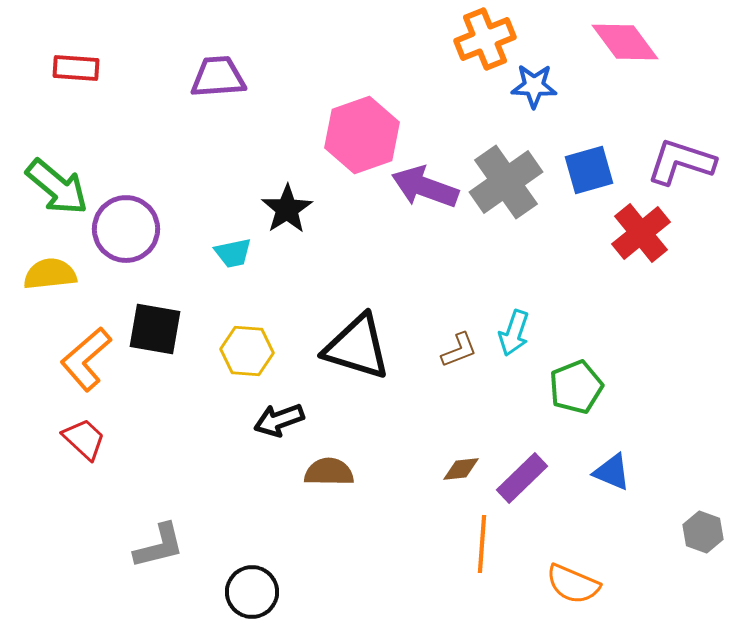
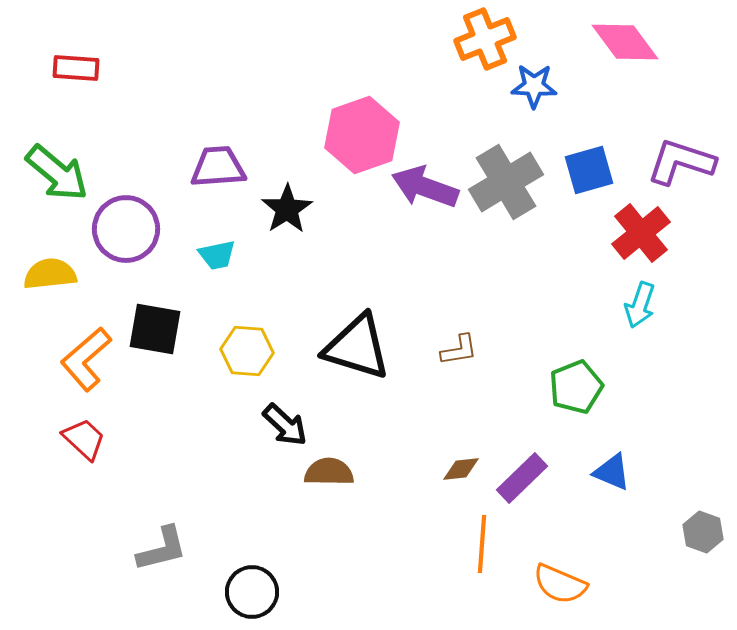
purple trapezoid: moved 90 px down
gray cross: rotated 4 degrees clockwise
green arrow: moved 14 px up
cyan trapezoid: moved 16 px left, 2 px down
cyan arrow: moved 126 px right, 28 px up
brown L-shape: rotated 12 degrees clockwise
black arrow: moved 6 px right, 5 px down; rotated 117 degrees counterclockwise
gray L-shape: moved 3 px right, 3 px down
orange semicircle: moved 13 px left
